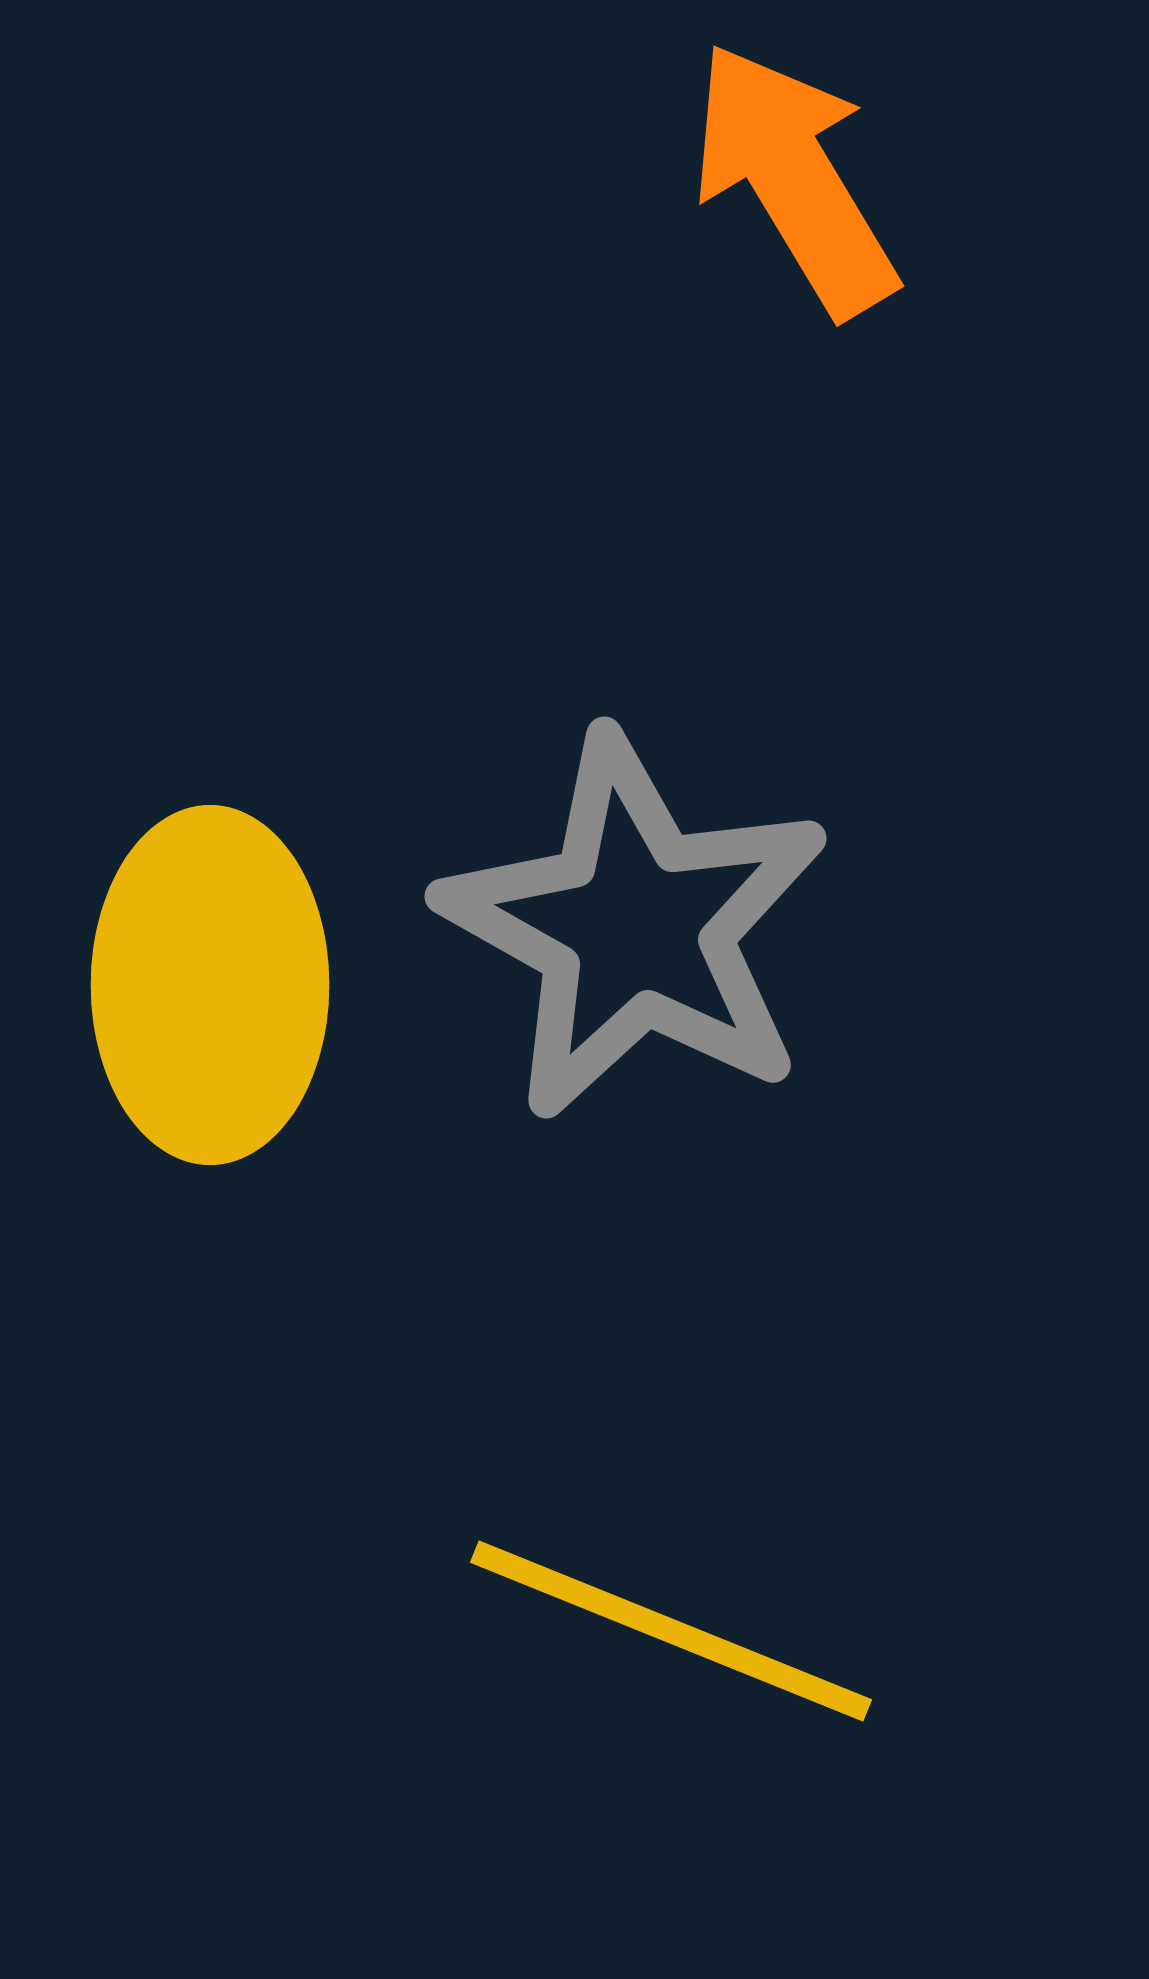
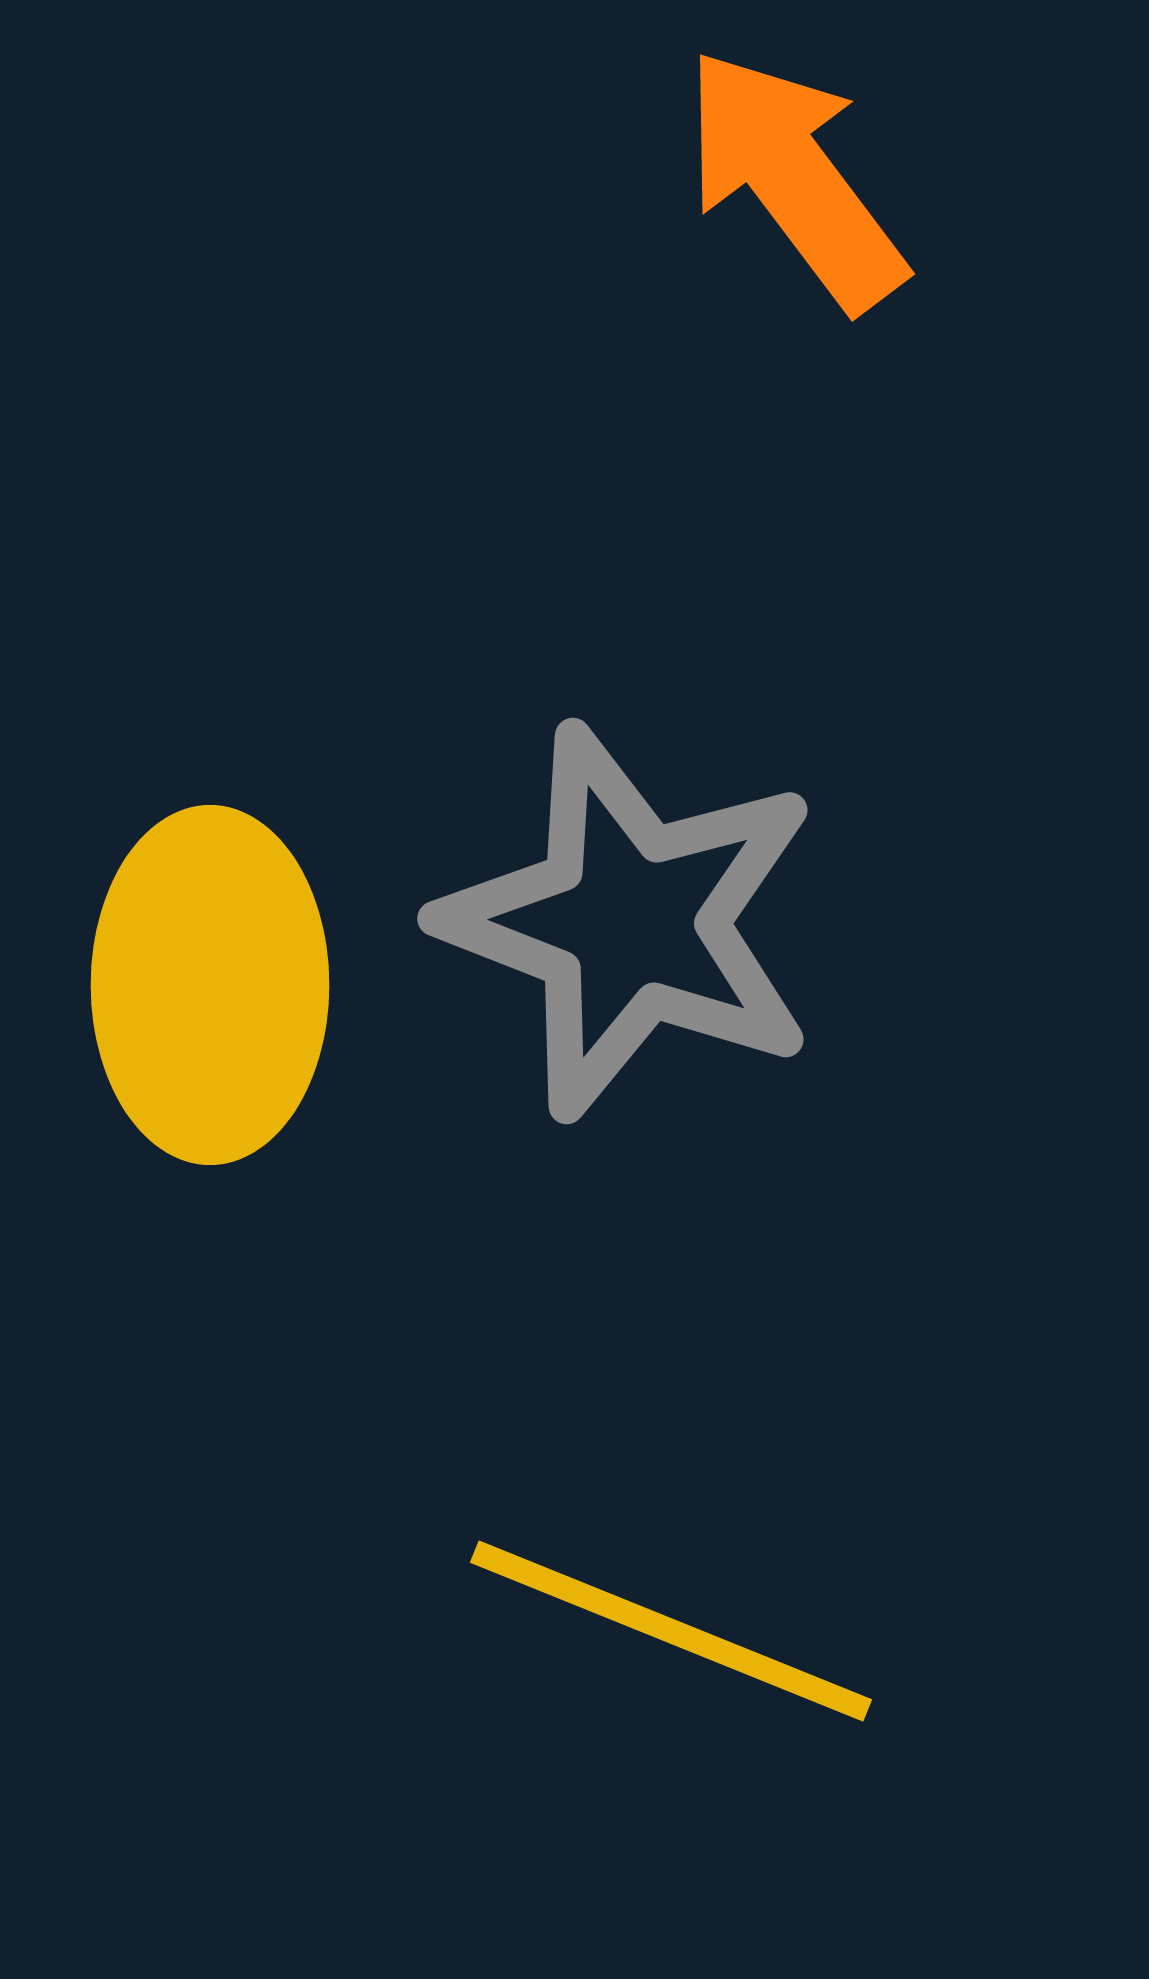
orange arrow: rotated 6 degrees counterclockwise
gray star: moved 5 px left, 5 px up; rotated 8 degrees counterclockwise
